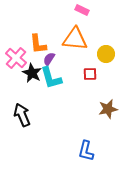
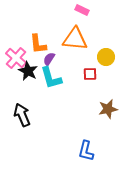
yellow circle: moved 3 px down
black star: moved 4 px left, 2 px up
